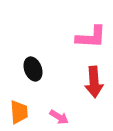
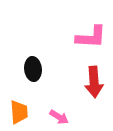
black ellipse: rotated 15 degrees clockwise
